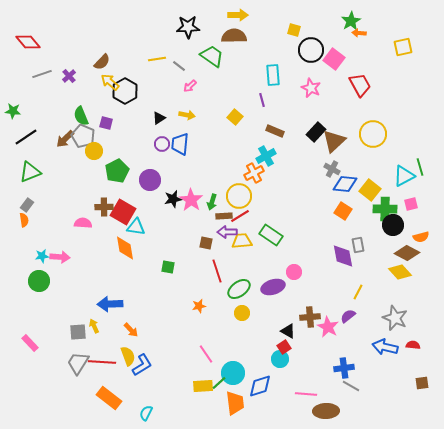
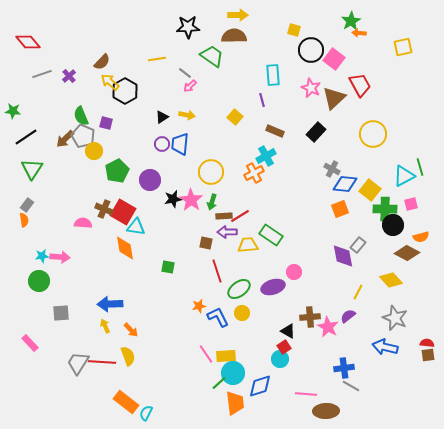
gray line at (179, 66): moved 6 px right, 7 px down
black triangle at (159, 118): moved 3 px right, 1 px up
brown triangle at (334, 141): moved 43 px up
green triangle at (30, 172): moved 2 px right, 3 px up; rotated 35 degrees counterclockwise
yellow circle at (239, 196): moved 28 px left, 24 px up
brown cross at (104, 207): moved 2 px down; rotated 24 degrees clockwise
orange square at (343, 211): moved 3 px left, 2 px up; rotated 36 degrees clockwise
yellow trapezoid at (242, 241): moved 6 px right, 4 px down
gray rectangle at (358, 245): rotated 49 degrees clockwise
yellow diamond at (400, 272): moved 9 px left, 8 px down
yellow arrow at (94, 326): moved 11 px right
gray square at (78, 332): moved 17 px left, 19 px up
red semicircle at (413, 345): moved 14 px right, 2 px up
blue L-shape at (142, 365): moved 76 px right, 48 px up; rotated 85 degrees counterclockwise
brown square at (422, 383): moved 6 px right, 28 px up
yellow rectangle at (203, 386): moved 23 px right, 30 px up
orange rectangle at (109, 398): moved 17 px right, 4 px down
